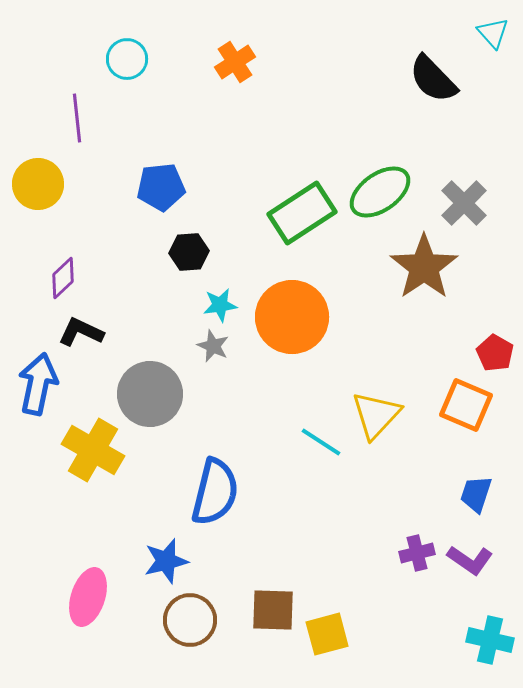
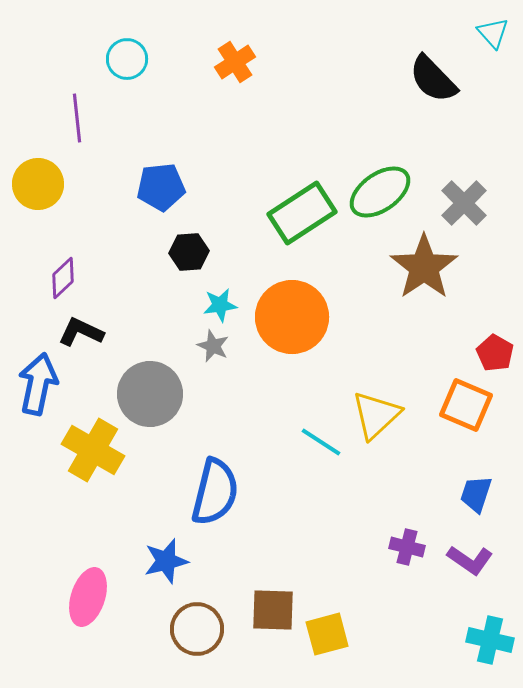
yellow triangle: rotated 4 degrees clockwise
purple cross: moved 10 px left, 6 px up; rotated 28 degrees clockwise
brown circle: moved 7 px right, 9 px down
